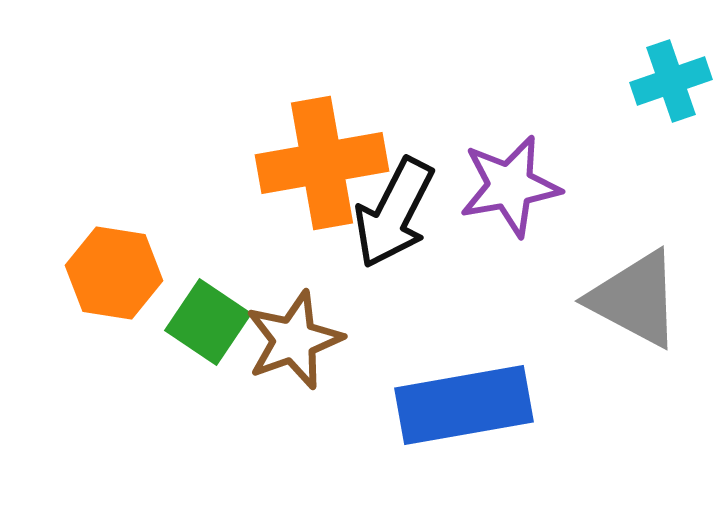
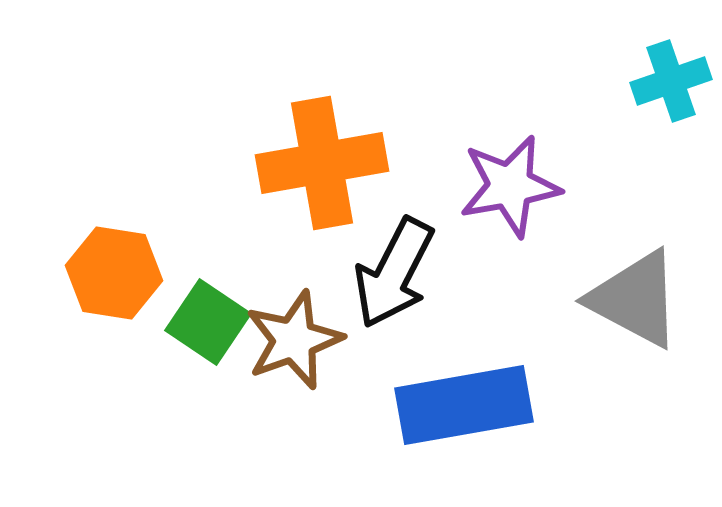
black arrow: moved 60 px down
